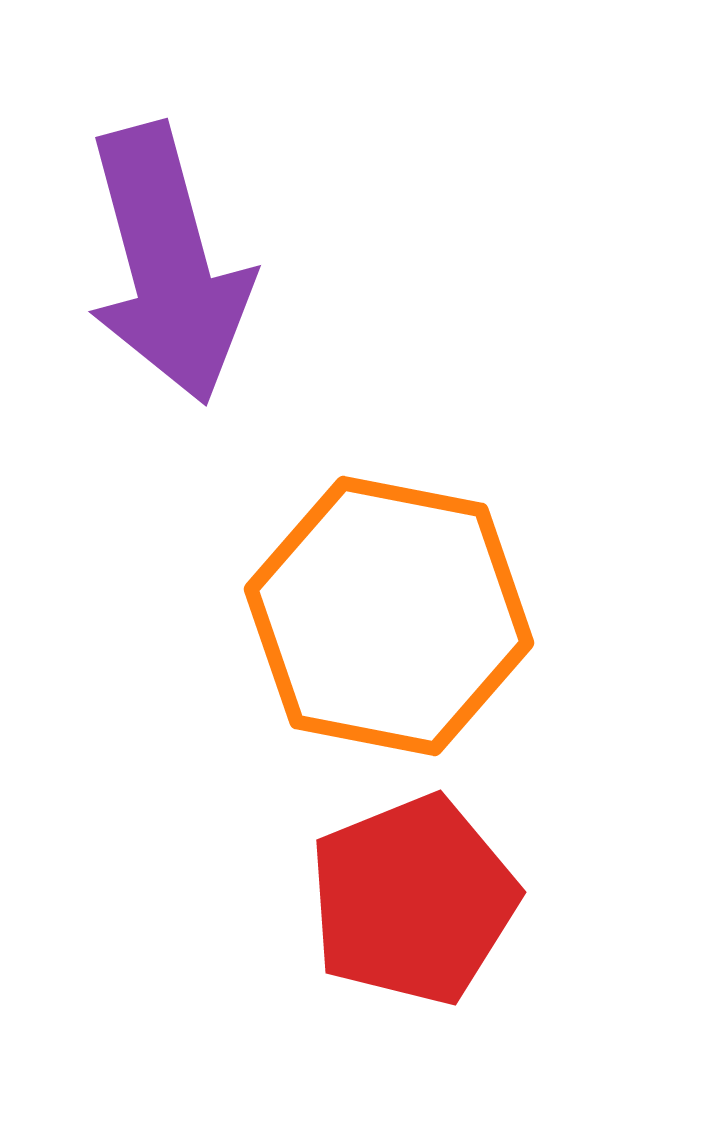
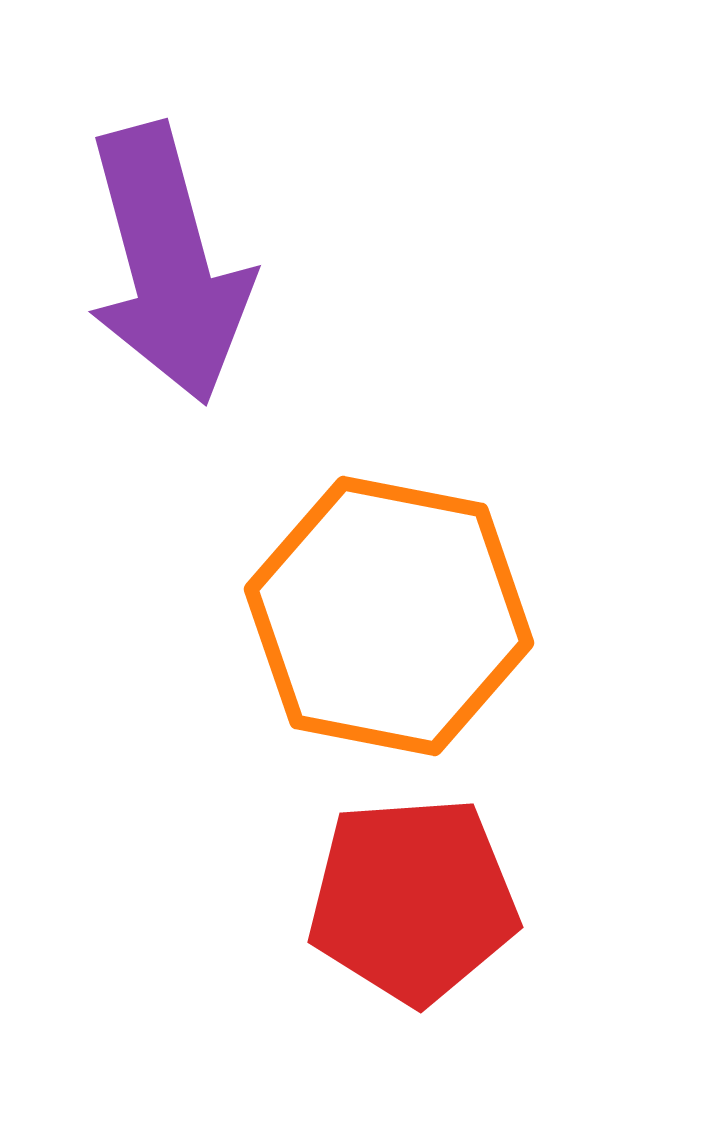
red pentagon: rotated 18 degrees clockwise
